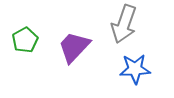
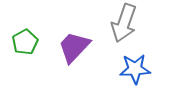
gray arrow: moved 1 px up
green pentagon: moved 2 px down
